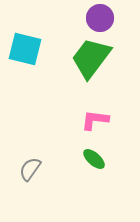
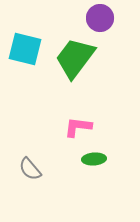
green trapezoid: moved 16 px left
pink L-shape: moved 17 px left, 7 px down
green ellipse: rotated 45 degrees counterclockwise
gray semicircle: rotated 75 degrees counterclockwise
